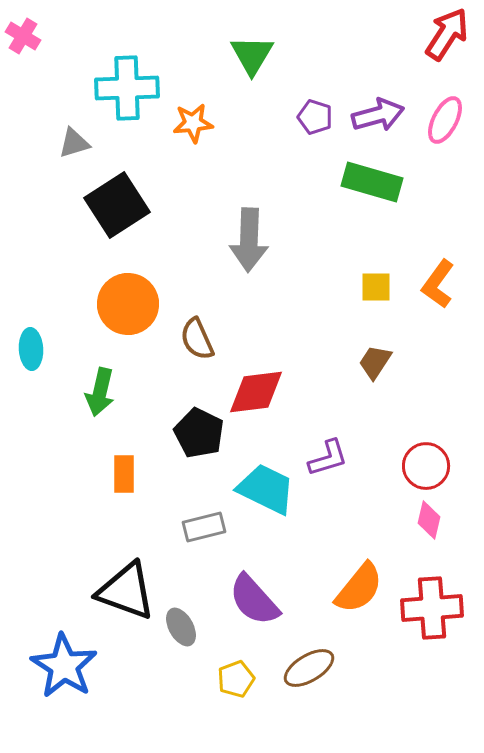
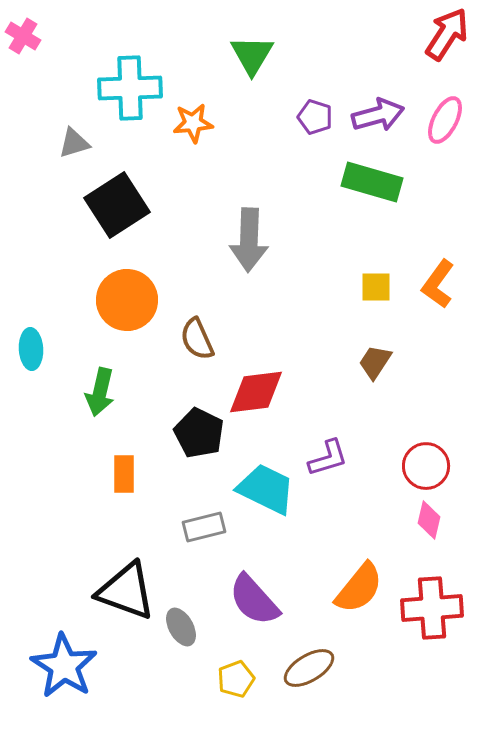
cyan cross: moved 3 px right
orange circle: moved 1 px left, 4 px up
